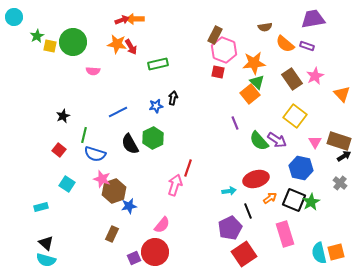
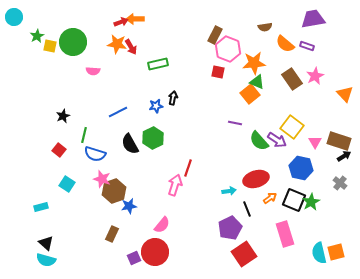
red arrow at (122, 20): moved 1 px left, 2 px down
pink hexagon at (224, 50): moved 4 px right, 1 px up
green triangle at (257, 82): rotated 21 degrees counterclockwise
orange triangle at (342, 94): moved 3 px right
yellow square at (295, 116): moved 3 px left, 11 px down
purple line at (235, 123): rotated 56 degrees counterclockwise
black line at (248, 211): moved 1 px left, 2 px up
